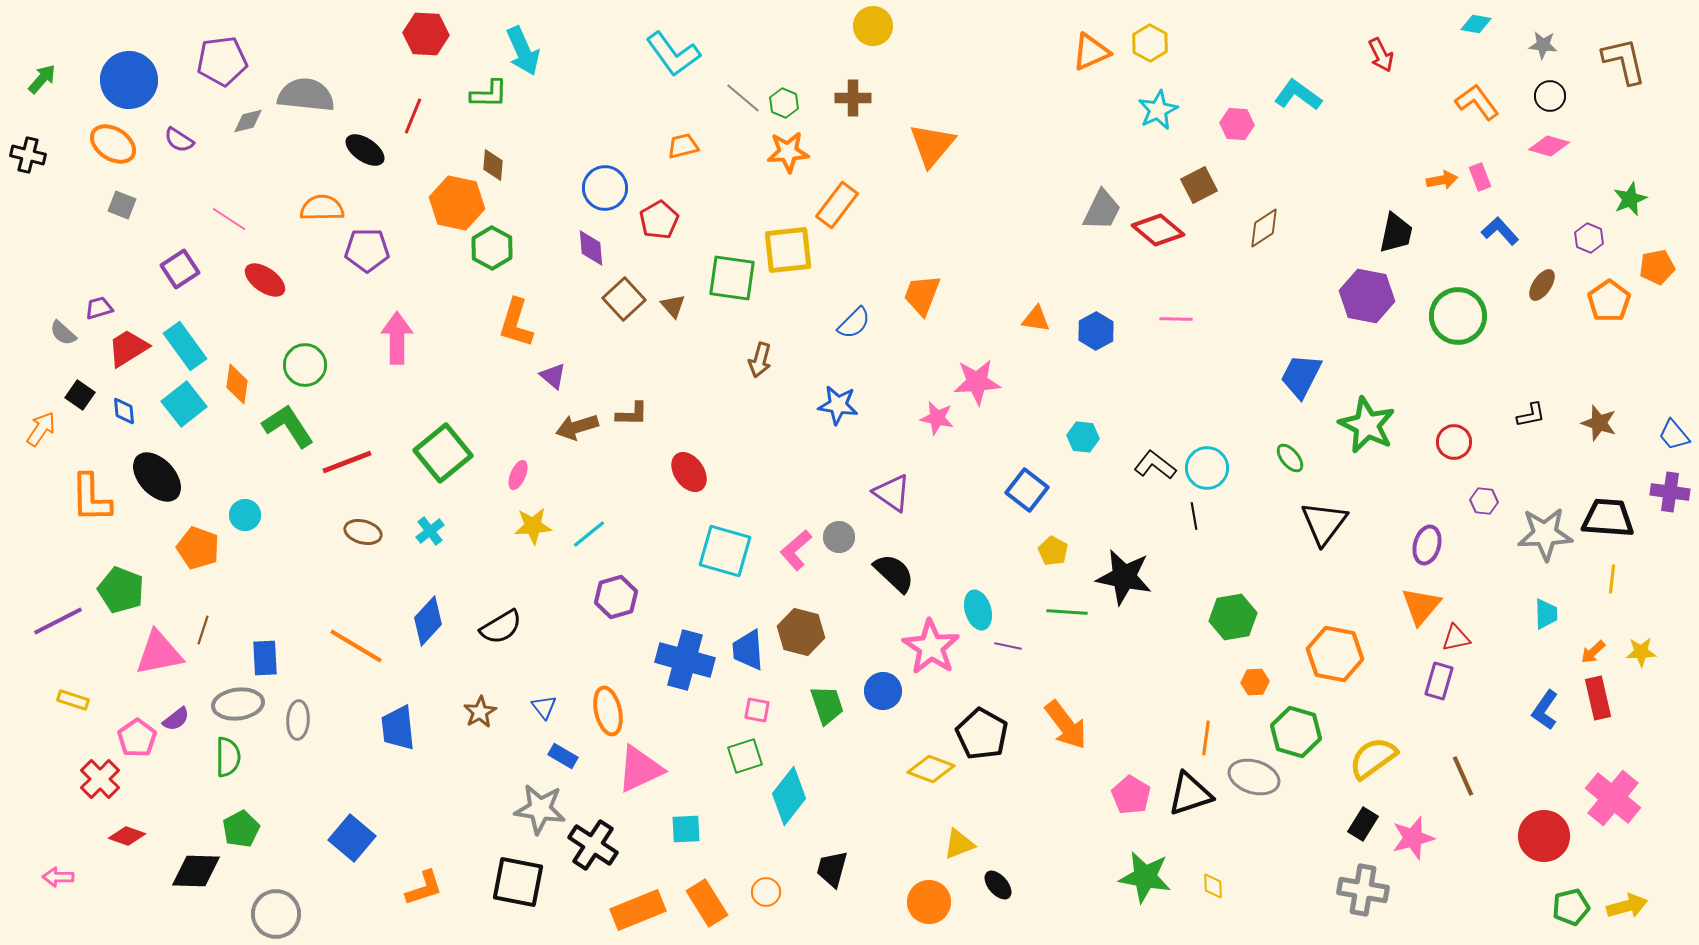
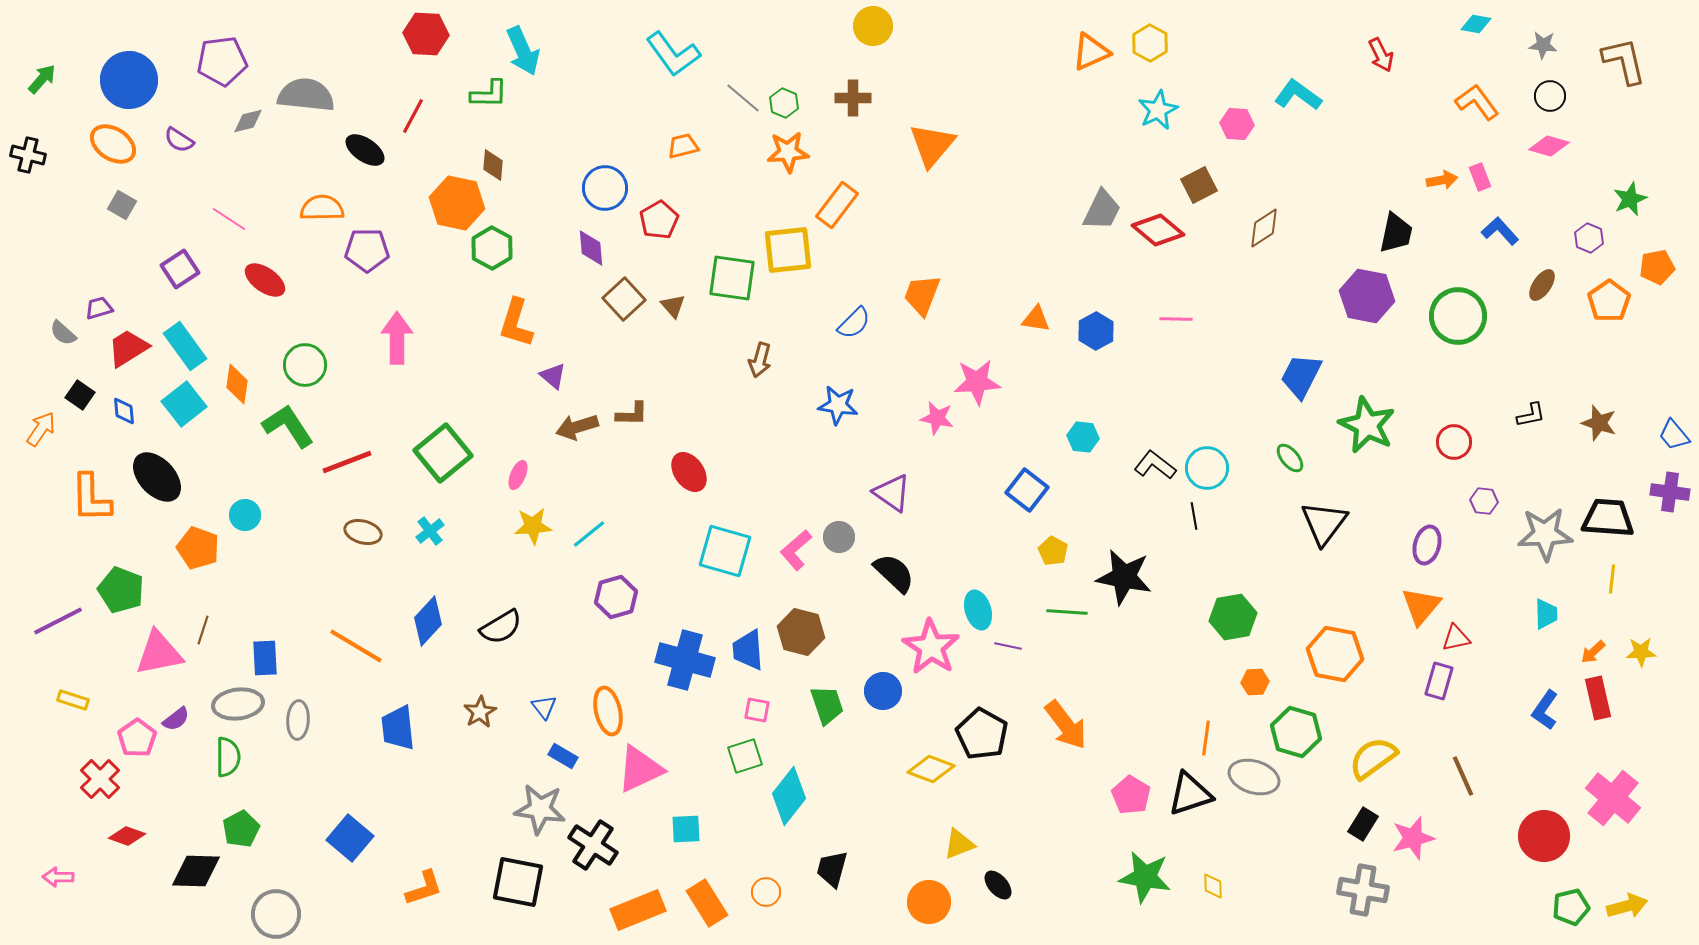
red line at (413, 116): rotated 6 degrees clockwise
gray square at (122, 205): rotated 8 degrees clockwise
blue square at (352, 838): moved 2 px left
